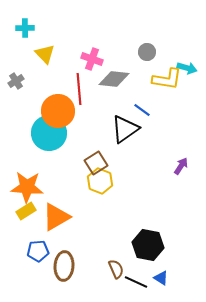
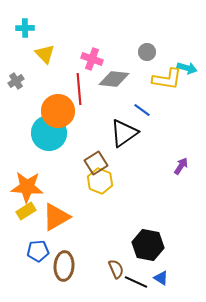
black triangle: moved 1 px left, 4 px down
